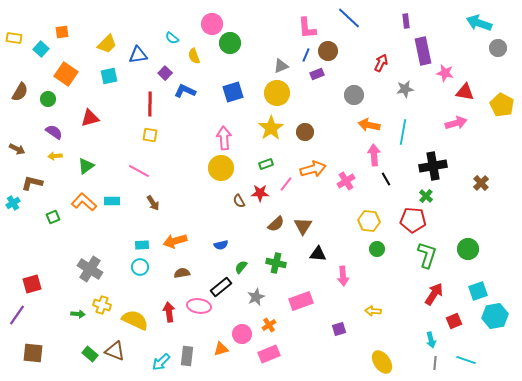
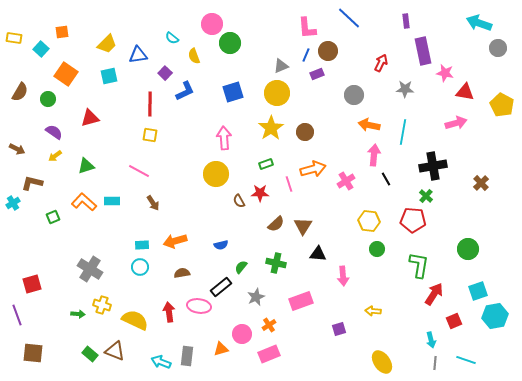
gray star at (405, 89): rotated 12 degrees clockwise
blue L-shape at (185, 91): rotated 130 degrees clockwise
pink arrow at (374, 155): rotated 10 degrees clockwise
yellow arrow at (55, 156): rotated 32 degrees counterclockwise
green triangle at (86, 166): rotated 18 degrees clockwise
yellow circle at (221, 168): moved 5 px left, 6 px down
pink line at (286, 184): moved 3 px right; rotated 56 degrees counterclockwise
green L-shape at (427, 255): moved 8 px left, 10 px down; rotated 8 degrees counterclockwise
purple line at (17, 315): rotated 55 degrees counterclockwise
cyan arrow at (161, 362): rotated 66 degrees clockwise
